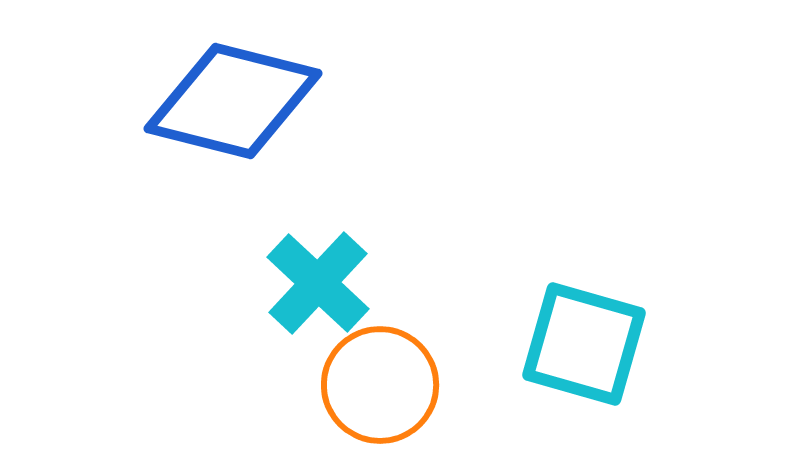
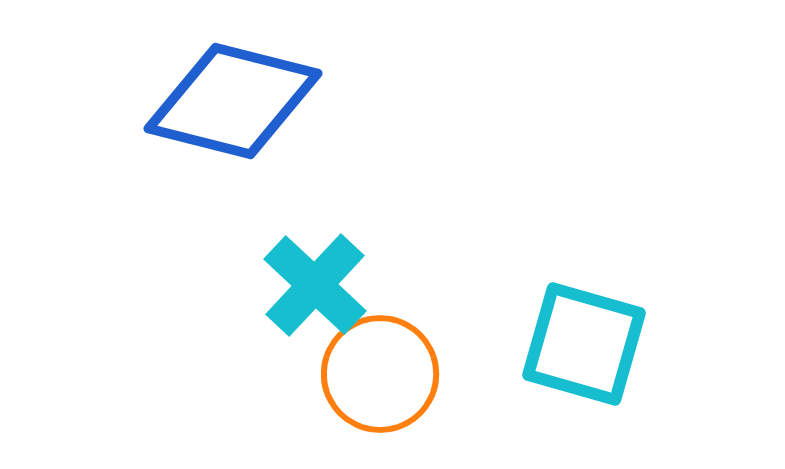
cyan cross: moved 3 px left, 2 px down
orange circle: moved 11 px up
